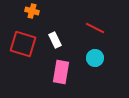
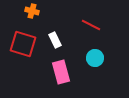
red line: moved 4 px left, 3 px up
pink rectangle: rotated 25 degrees counterclockwise
